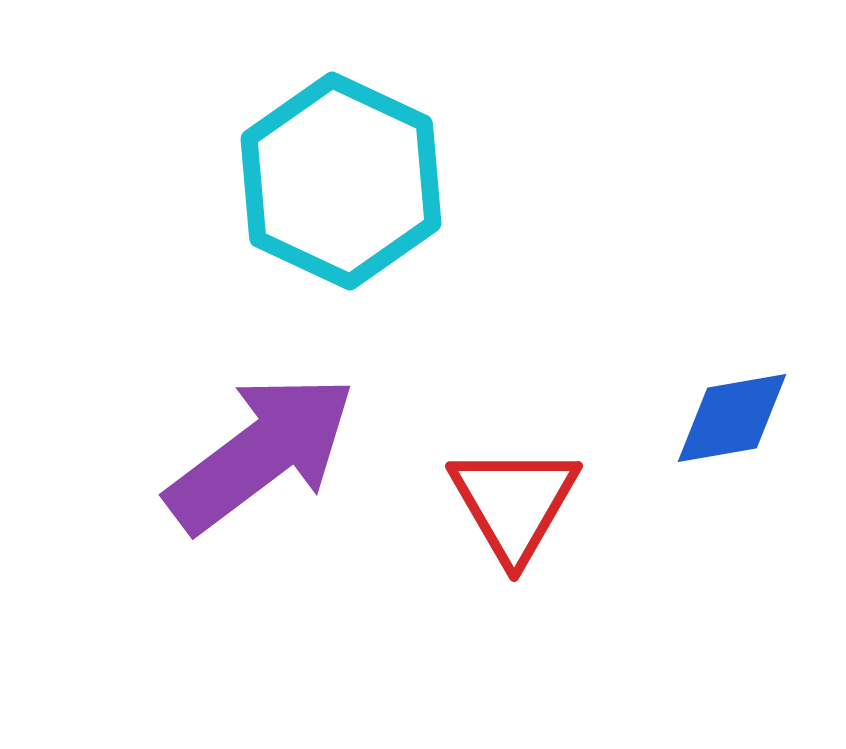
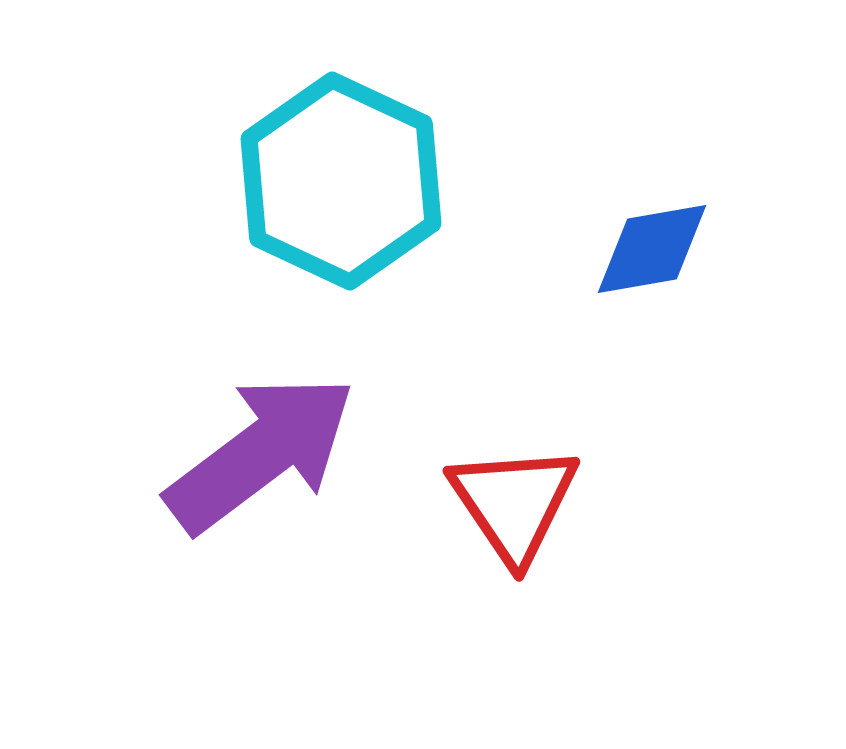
blue diamond: moved 80 px left, 169 px up
red triangle: rotated 4 degrees counterclockwise
